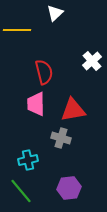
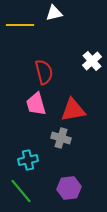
white triangle: moved 1 px left; rotated 30 degrees clockwise
yellow line: moved 3 px right, 5 px up
pink trapezoid: rotated 15 degrees counterclockwise
